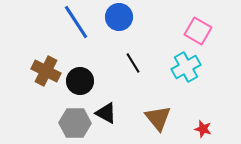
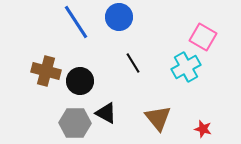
pink square: moved 5 px right, 6 px down
brown cross: rotated 12 degrees counterclockwise
